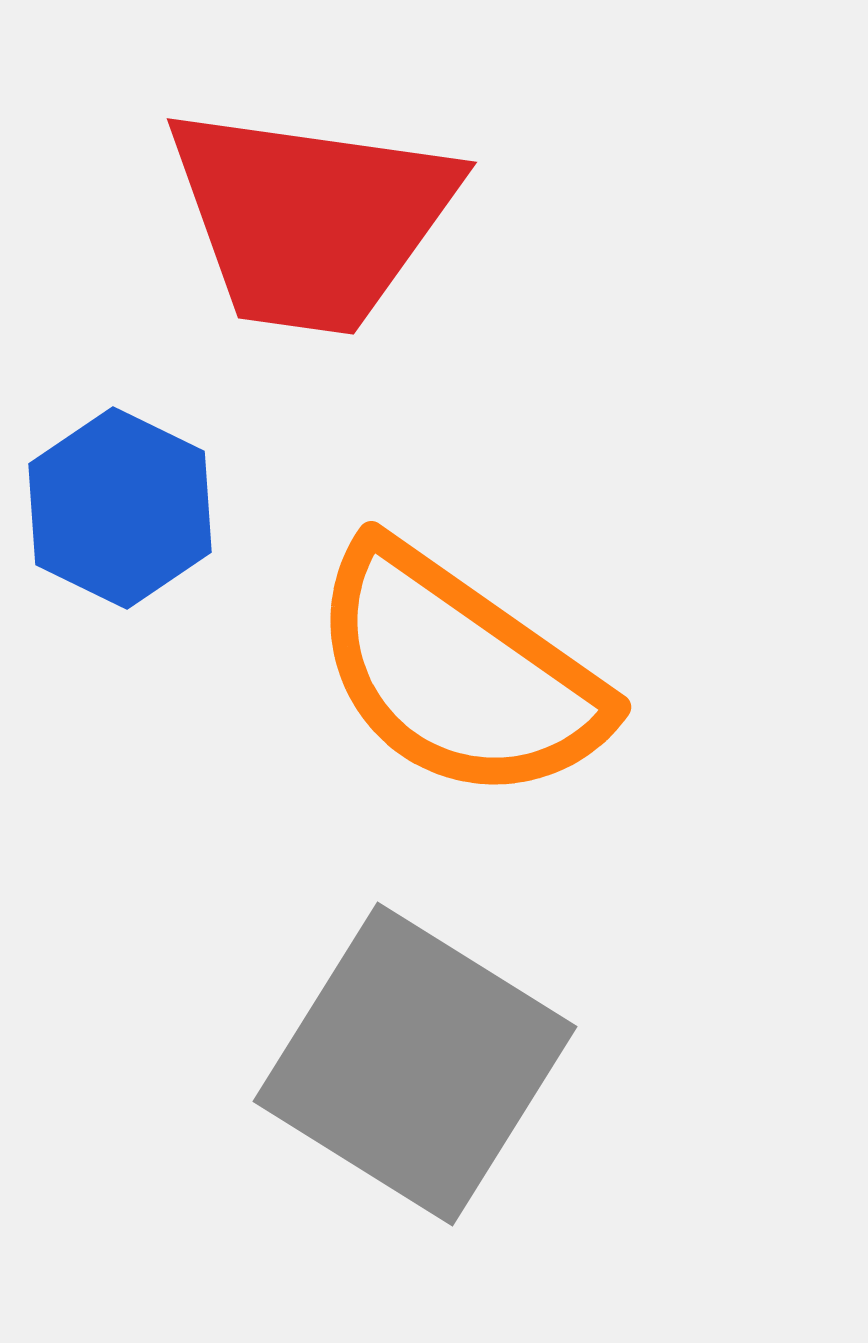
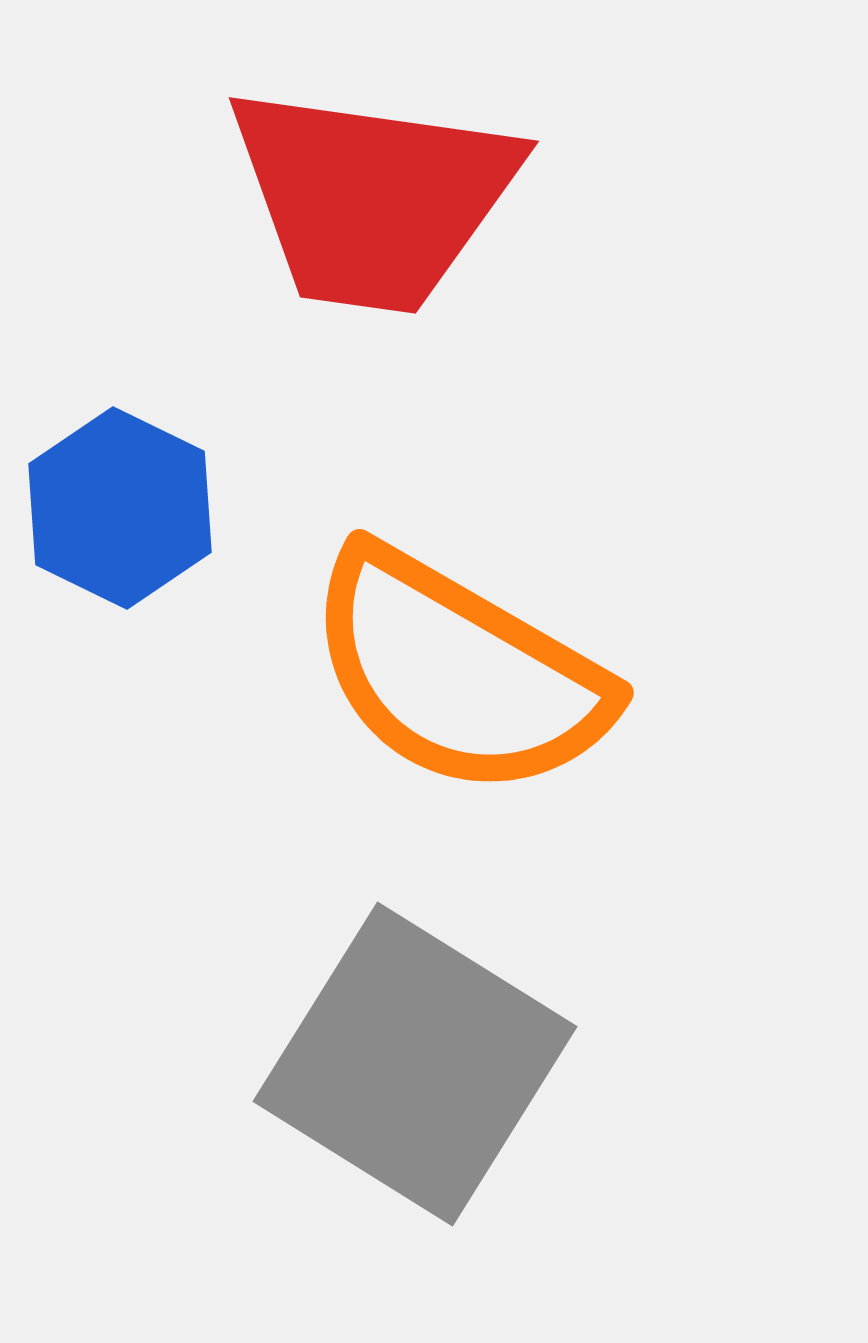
red trapezoid: moved 62 px right, 21 px up
orange semicircle: rotated 5 degrees counterclockwise
